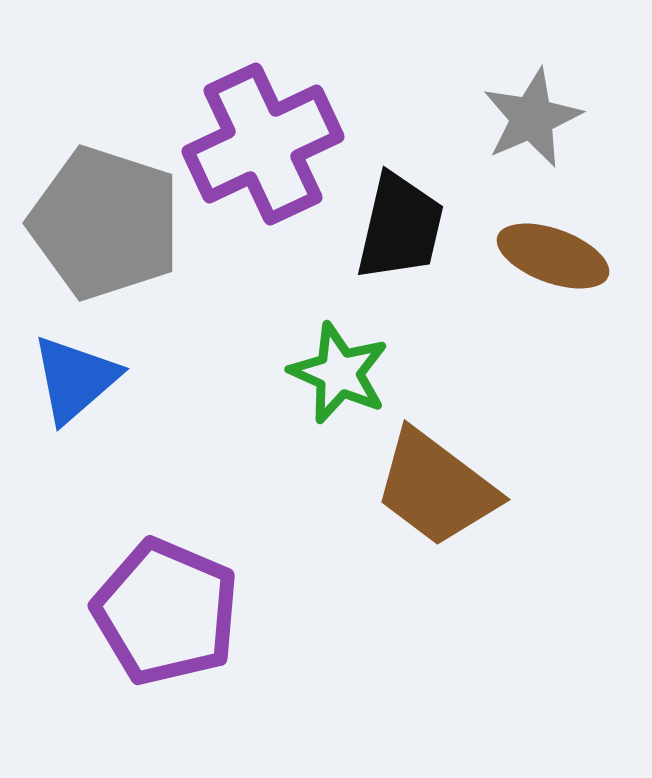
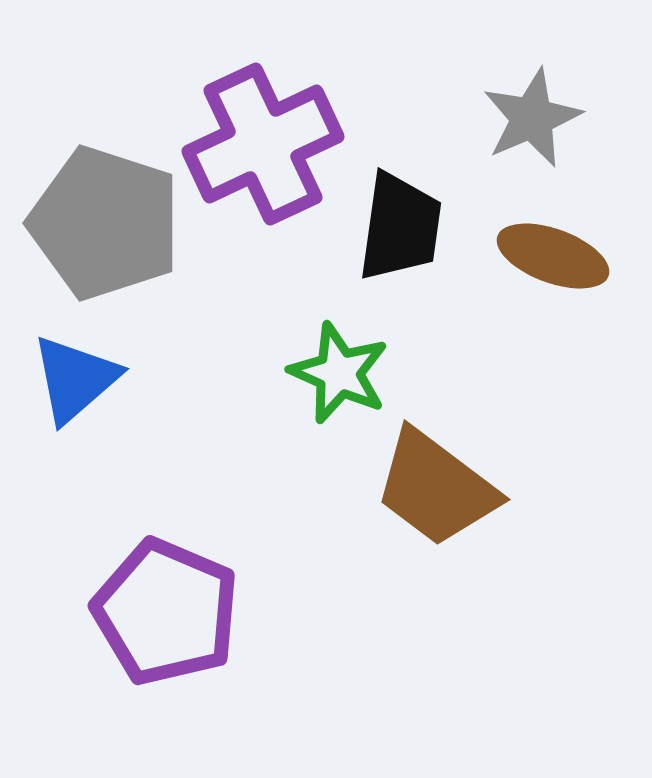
black trapezoid: rotated 5 degrees counterclockwise
